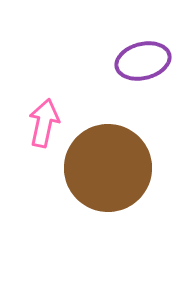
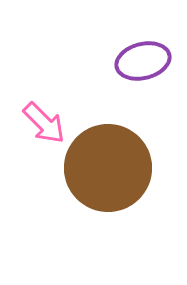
pink arrow: rotated 123 degrees clockwise
